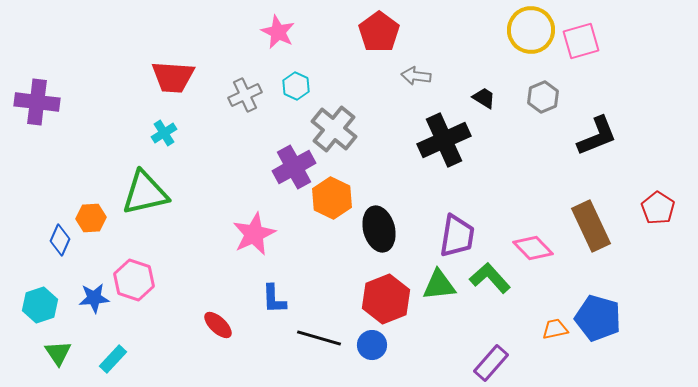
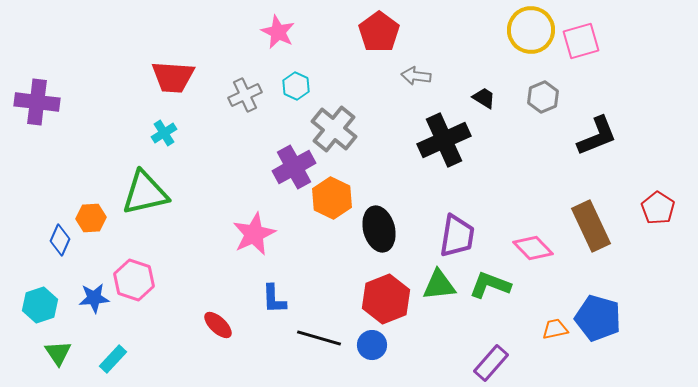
green L-shape at (490, 278): moved 7 px down; rotated 27 degrees counterclockwise
